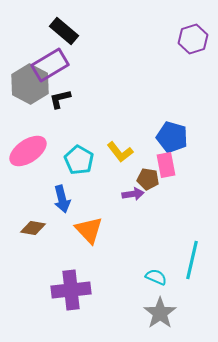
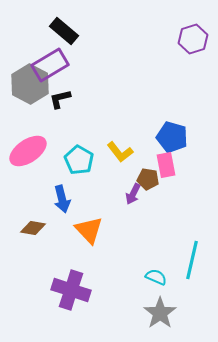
purple arrow: rotated 125 degrees clockwise
purple cross: rotated 24 degrees clockwise
